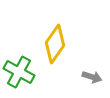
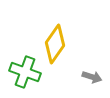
green cross: moved 6 px right; rotated 8 degrees counterclockwise
